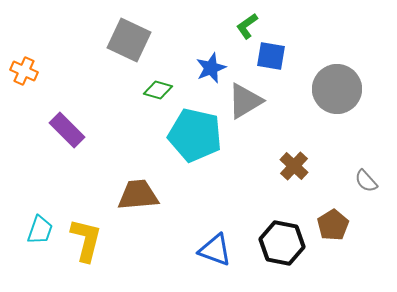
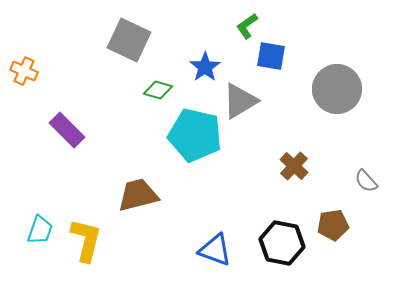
blue star: moved 6 px left, 1 px up; rotated 12 degrees counterclockwise
gray triangle: moved 5 px left
brown trapezoid: rotated 9 degrees counterclockwise
brown pentagon: rotated 24 degrees clockwise
